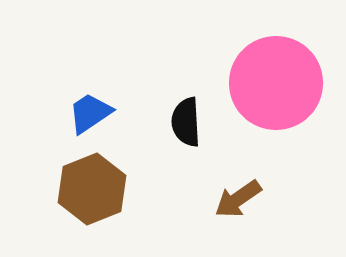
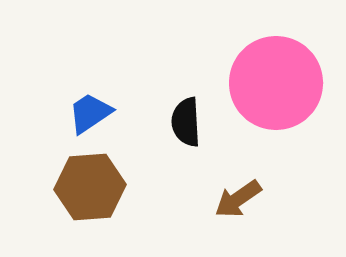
brown hexagon: moved 2 px left, 2 px up; rotated 18 degrees clockwise
